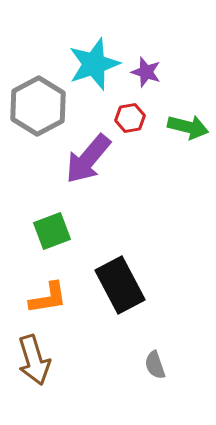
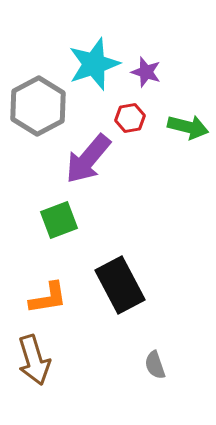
green square: moved 7 px right, 11 px up
